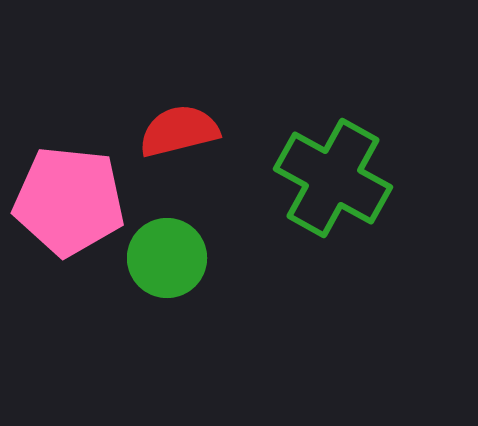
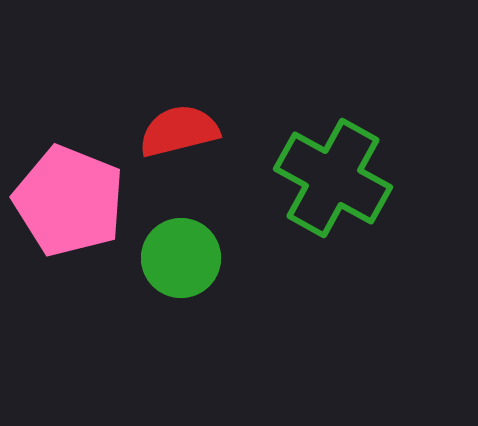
pink pentagon: rotated 16 degrees clockwise
green circle: moved 14 px right
